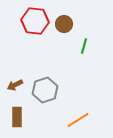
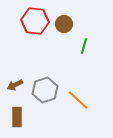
orange line: moved 20 px up; rotated 75 degrees clockwise
